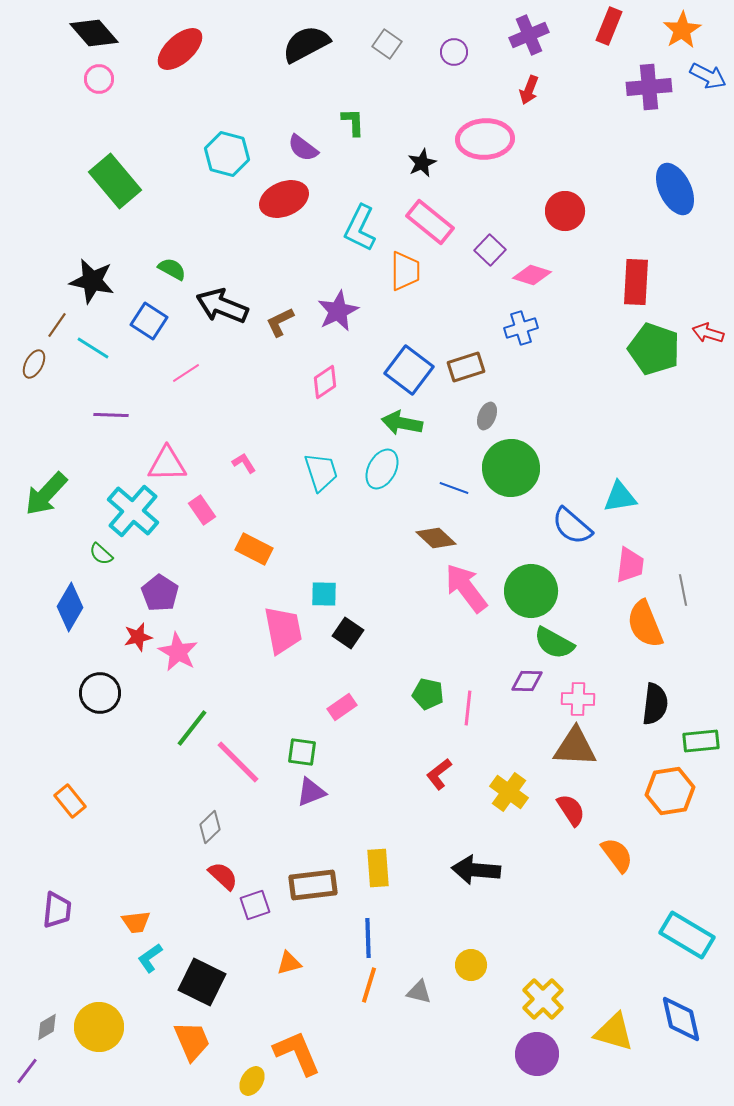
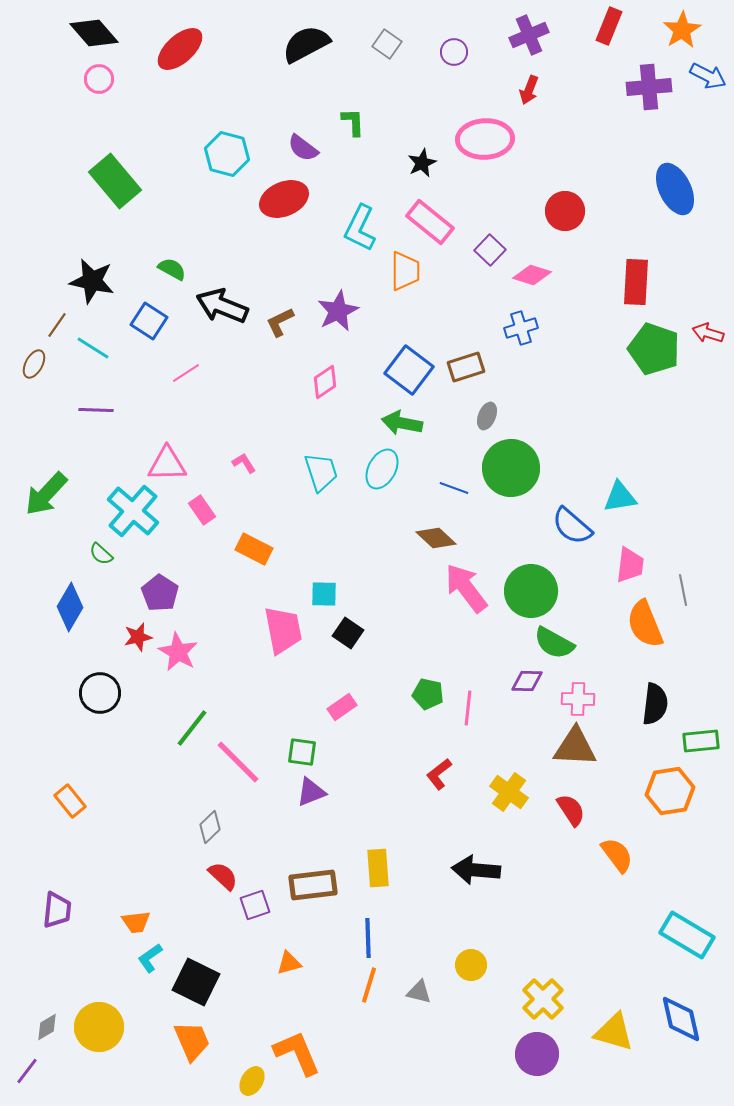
purple line at (111, 415): moved 15 px left, 5 px up
black square at (202, 982): moved 6 px left
